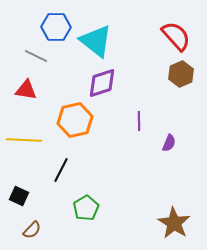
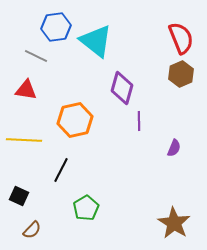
blue hexagon: rotated 8 degrees counterclockwise
red semicircle: moved 5 px right, 2 px down; rotated 20 degrees clockwise
purple diamond: moved 20 px right, 5 px down; rotated 56 degrees counterclockwise
purple semicircle: moved 5 px right, 5 px down
